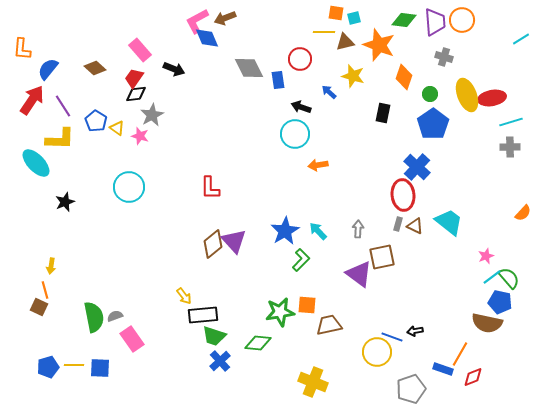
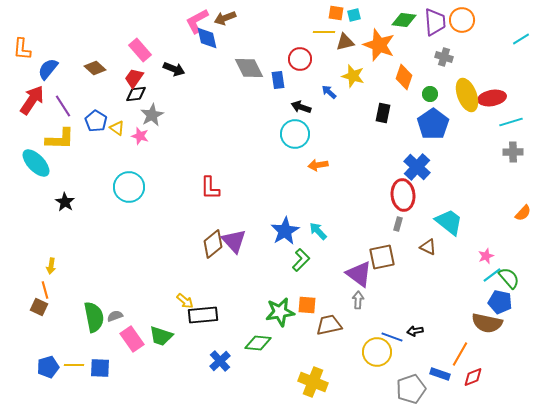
cyan square at (354, 18): moved 3 px up
blue diamond at (207, 38): rotated 10 degrees clockwise
gray cross at (510, 147): moved 3 px right, 5 px down
black star at (65, 202): rotated 18 degrees counterclockwise
brown triangle at (415, 226): moved 13 px right, 21 px down
gray arrow at (358, 229): moved 71 px down
cyan line at (492, 277): moved 2 px up
yellow arrow at (184, 296): moved 1 px right, 5 px down; rotated 12 degrees counterclockwise
green trapezoid at (214, 336): moved 53 px left
blue rectangle at (443, 369): moved 3 px left, 5 px down
